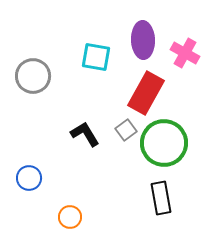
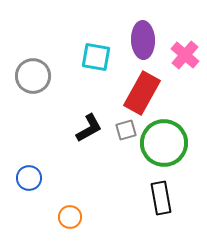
pink cross: moved 2 px down; rotated 12 degrees clockwise
red rectangle: moved 4 px left
gray square: rotated 20 degrees clockwise
black L-shape: moved 4 px right, 6 px up; rotated 92 degrees clockwise
